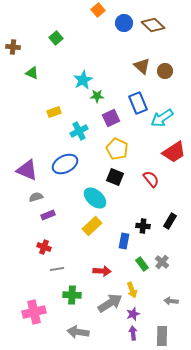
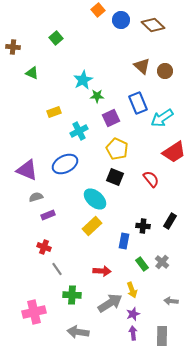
blue circle at (124, 23): moved 3 px left, 3 px up
cyan ellipse at (95, 198): moved 1 px down
gray line at (57, 269): rotated 64 degrees clockwise
